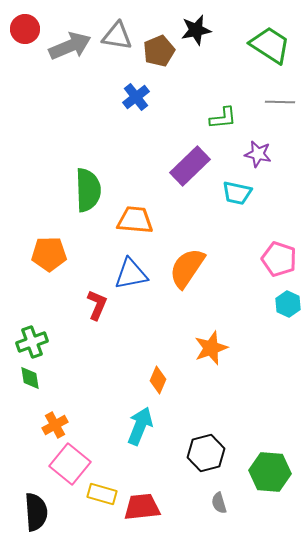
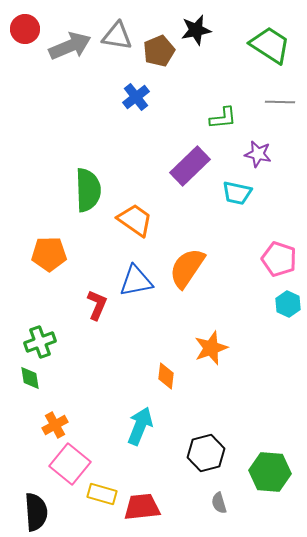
orange trapezoid: rotated 30 degrees clockwise
blue triangle: moved 5 px right, 7 px down
green cross: moved 8 px right
orange diamond: moved 8 px right, 4 px up; rotated 16 degrees counterclockwise
